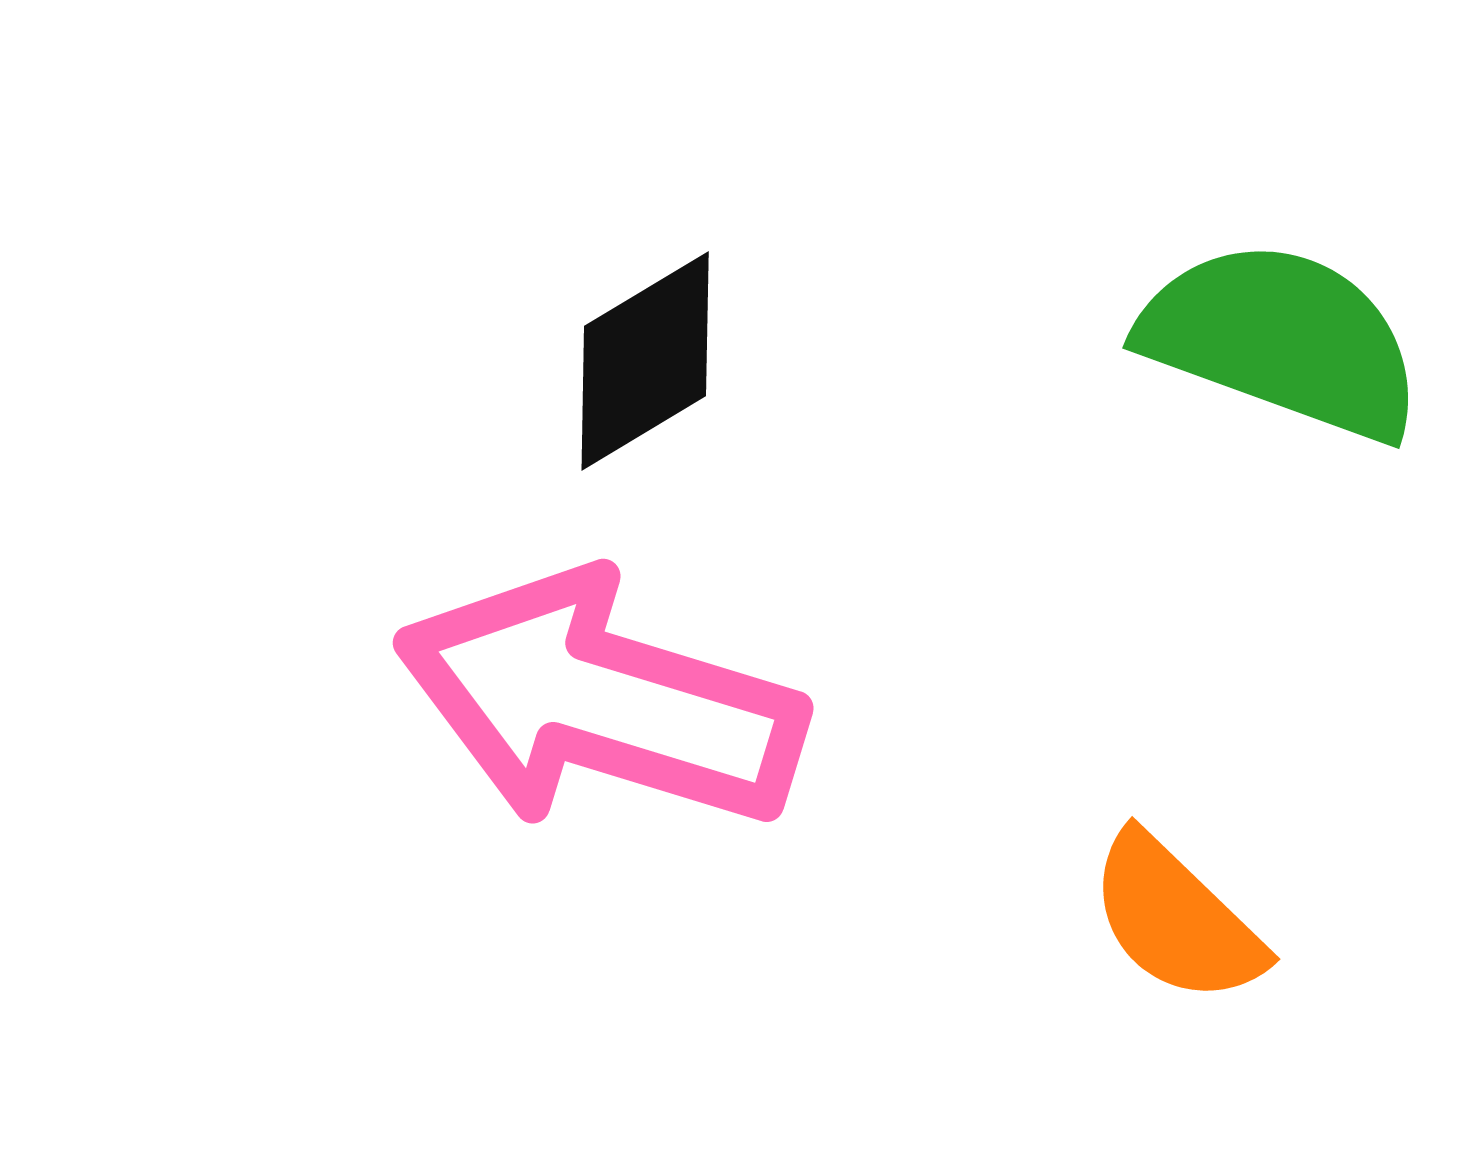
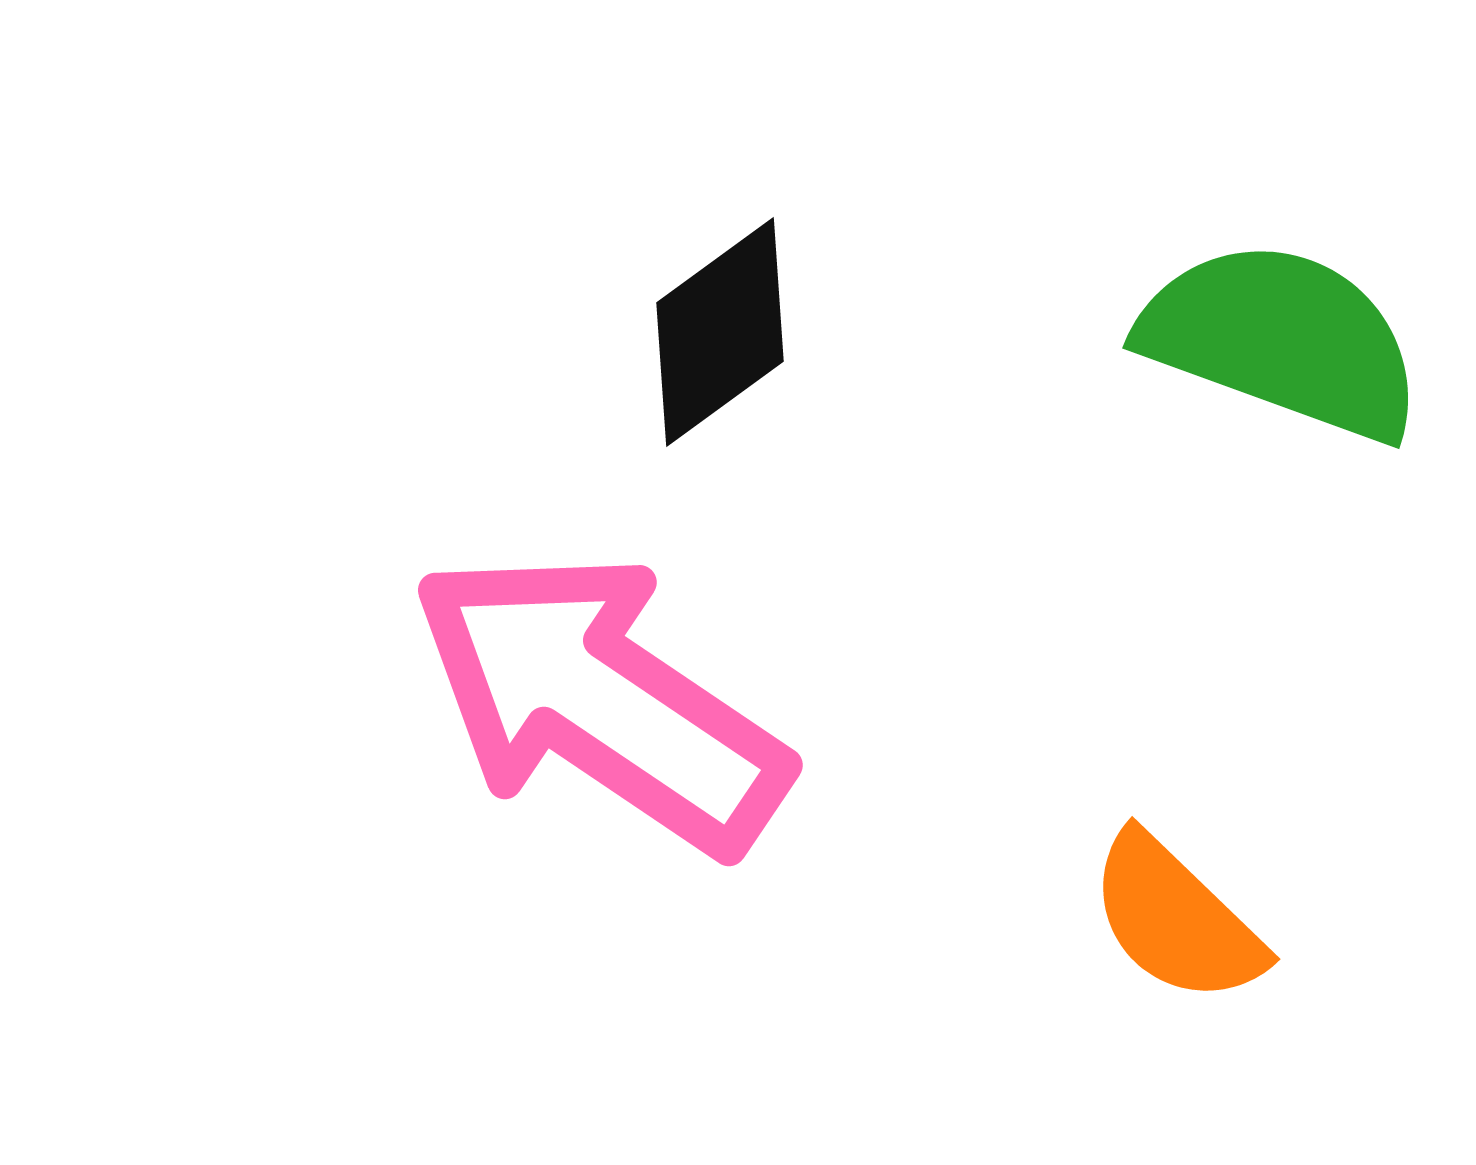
black diamond: moved 75 px right, 29 px up; rotated 5 degrees counterclockwise
pink arrow: rotated 17 degrees clockwise
